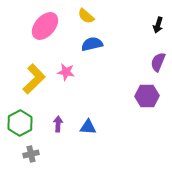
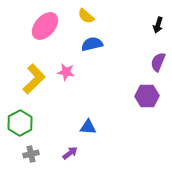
purple arrow: moved 12 px right, 29 px down; rotated 49 degrees clockwise
